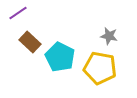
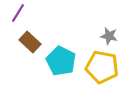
purple line: rotated 24 degrees counterclockwise
cyan pentagon: moved 1 px right, 4 px down
yellow pentagon: moved 2 px right, 1 px up
